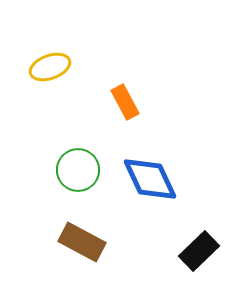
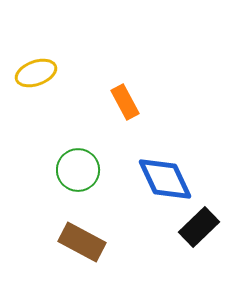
yellow ellipse: moved 14 px left, 6 px down
blue diamond: moved 15 px right
black rectangle: moved 24 px up
